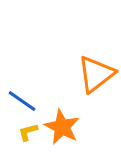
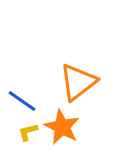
orange triangle: moved 18 px left, 8 px down
